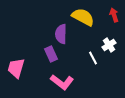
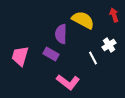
yellow semicircle: moved 3 px down
purple rectangle: rotated 35 degrees counterclockwise
pink trapezoid: moved 4 px right, 12 px up
pink L-shape: moved 6 px right
